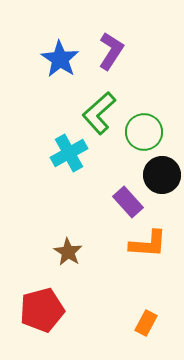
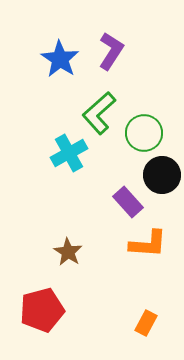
green circle: moved 1 px down
